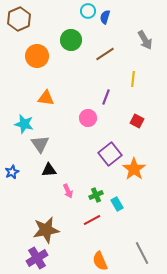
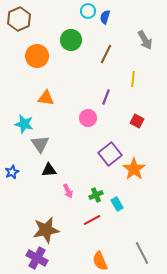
brown line: moved 1 px right; rotated 30 degrees counterclockwise
purple cross: rotated 30 degrees counterclockwise
